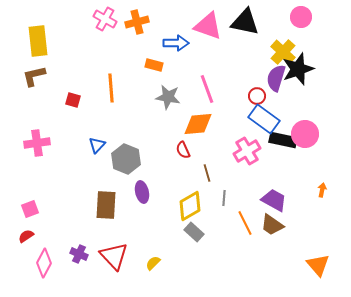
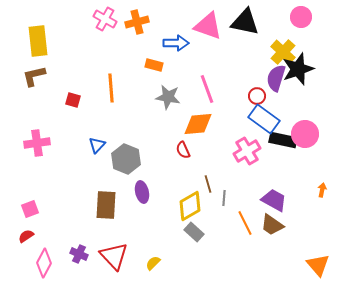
brown line at (207, 173): moved 1 px right, 11 px down
